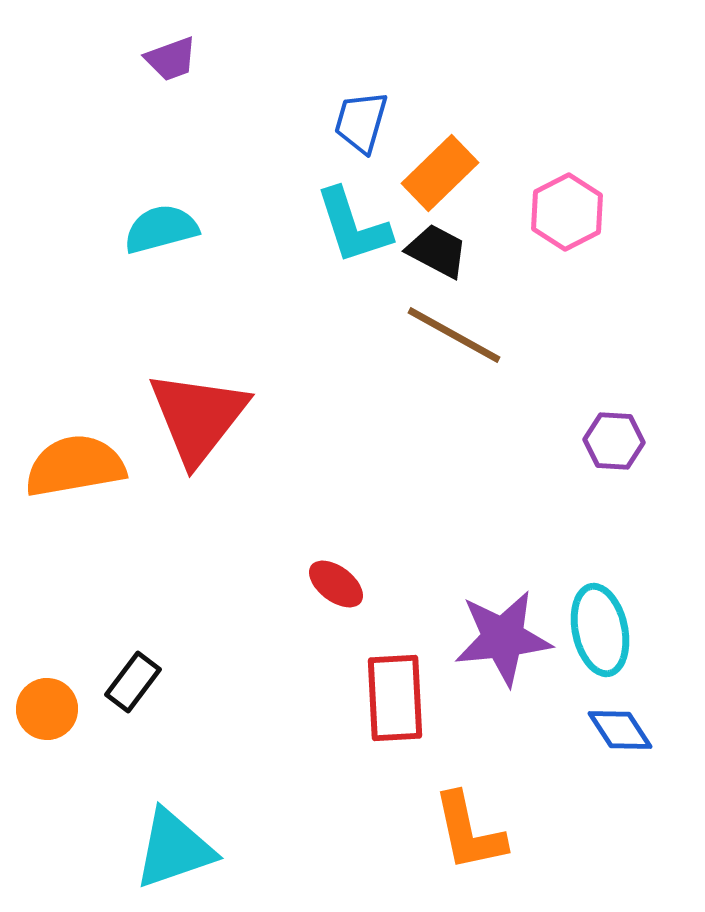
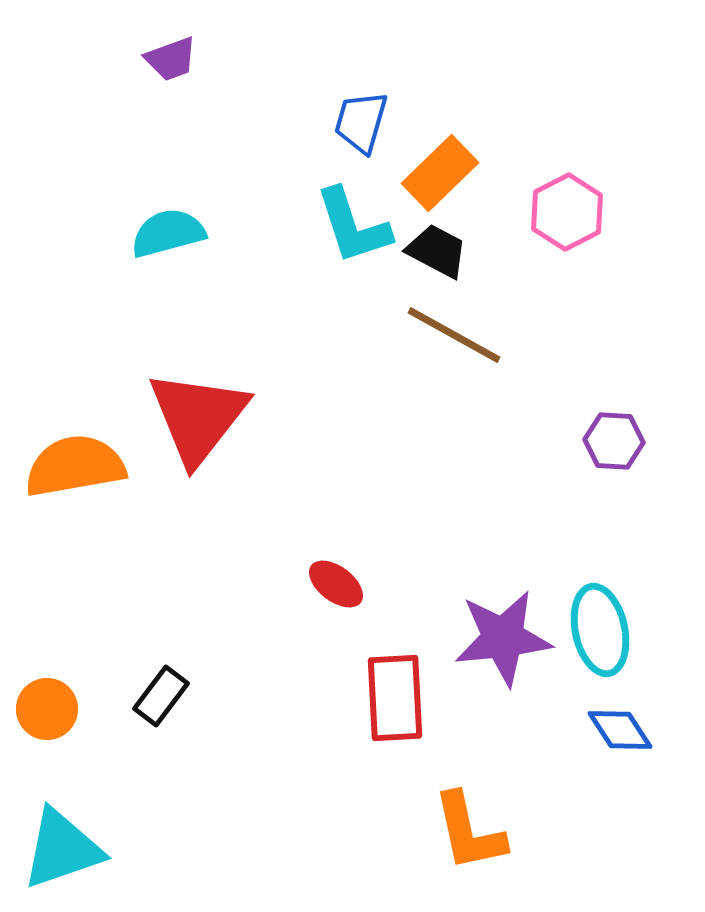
cyan semicircle: moved 7 px right, 4 px down
black rectangle: moved 28 px right, 14 px down
cyan triangle: moved 112 px left
